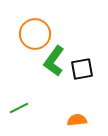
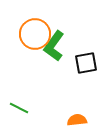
green L-shape: moved 15 px up
black square: moved 4 px right, 6 px up
green line: rotated 54 degrees clockwise
